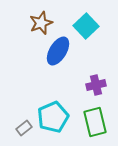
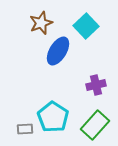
cyan pentagon: rotated 16 degrees counterclockwise
green rectangle: moved 3 px down; rotated 56 degrees clockwise
gray rectangle: moved 1 px right, 1 px down; rotated 35 degrees clockwise
